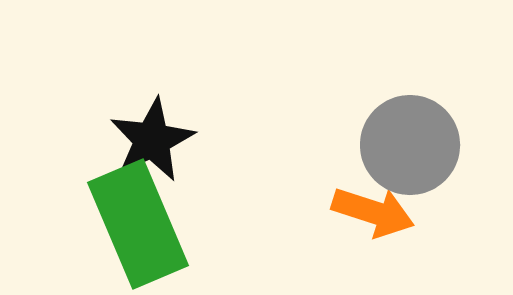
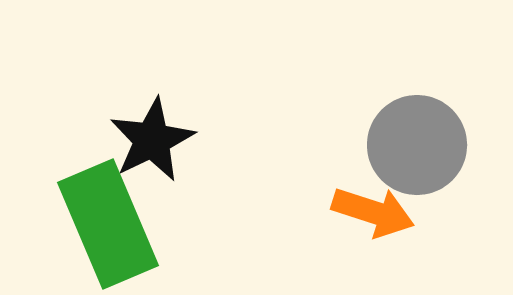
gray circle: moved 7 px right
green rectangle: moved 30 px left
